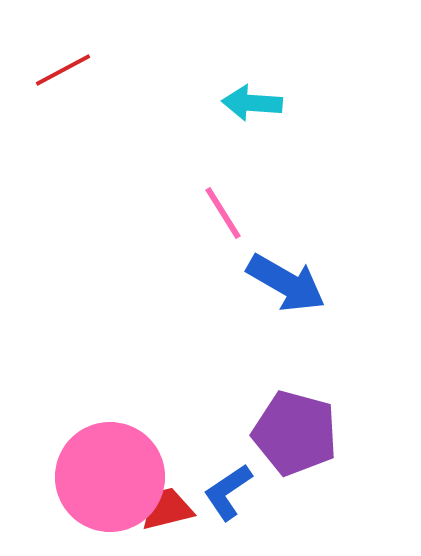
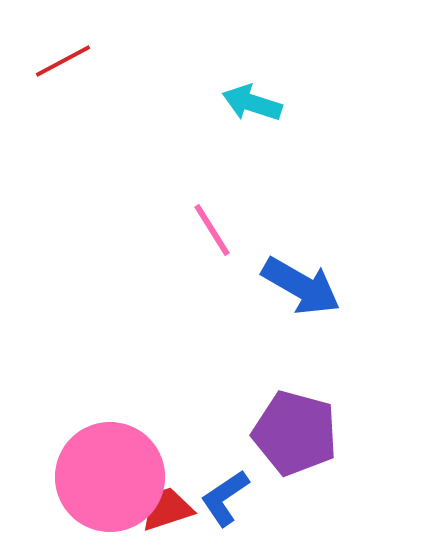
red line: moved 9 px up
cyan arrow: rotated 14 degrees clockwise
pink line: moved 11 px left, 17 px down
blue arrow: moved 15 px right, 3 px down
blue L-shape: moved 3 px left, 6 px down
red trapezoid: rotated 4 degrees counterclockwise
